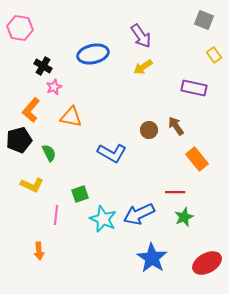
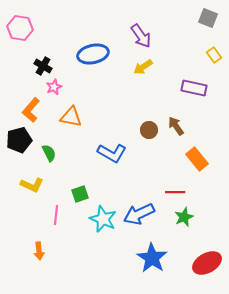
gray square: moved 4 px right, 2 px up
